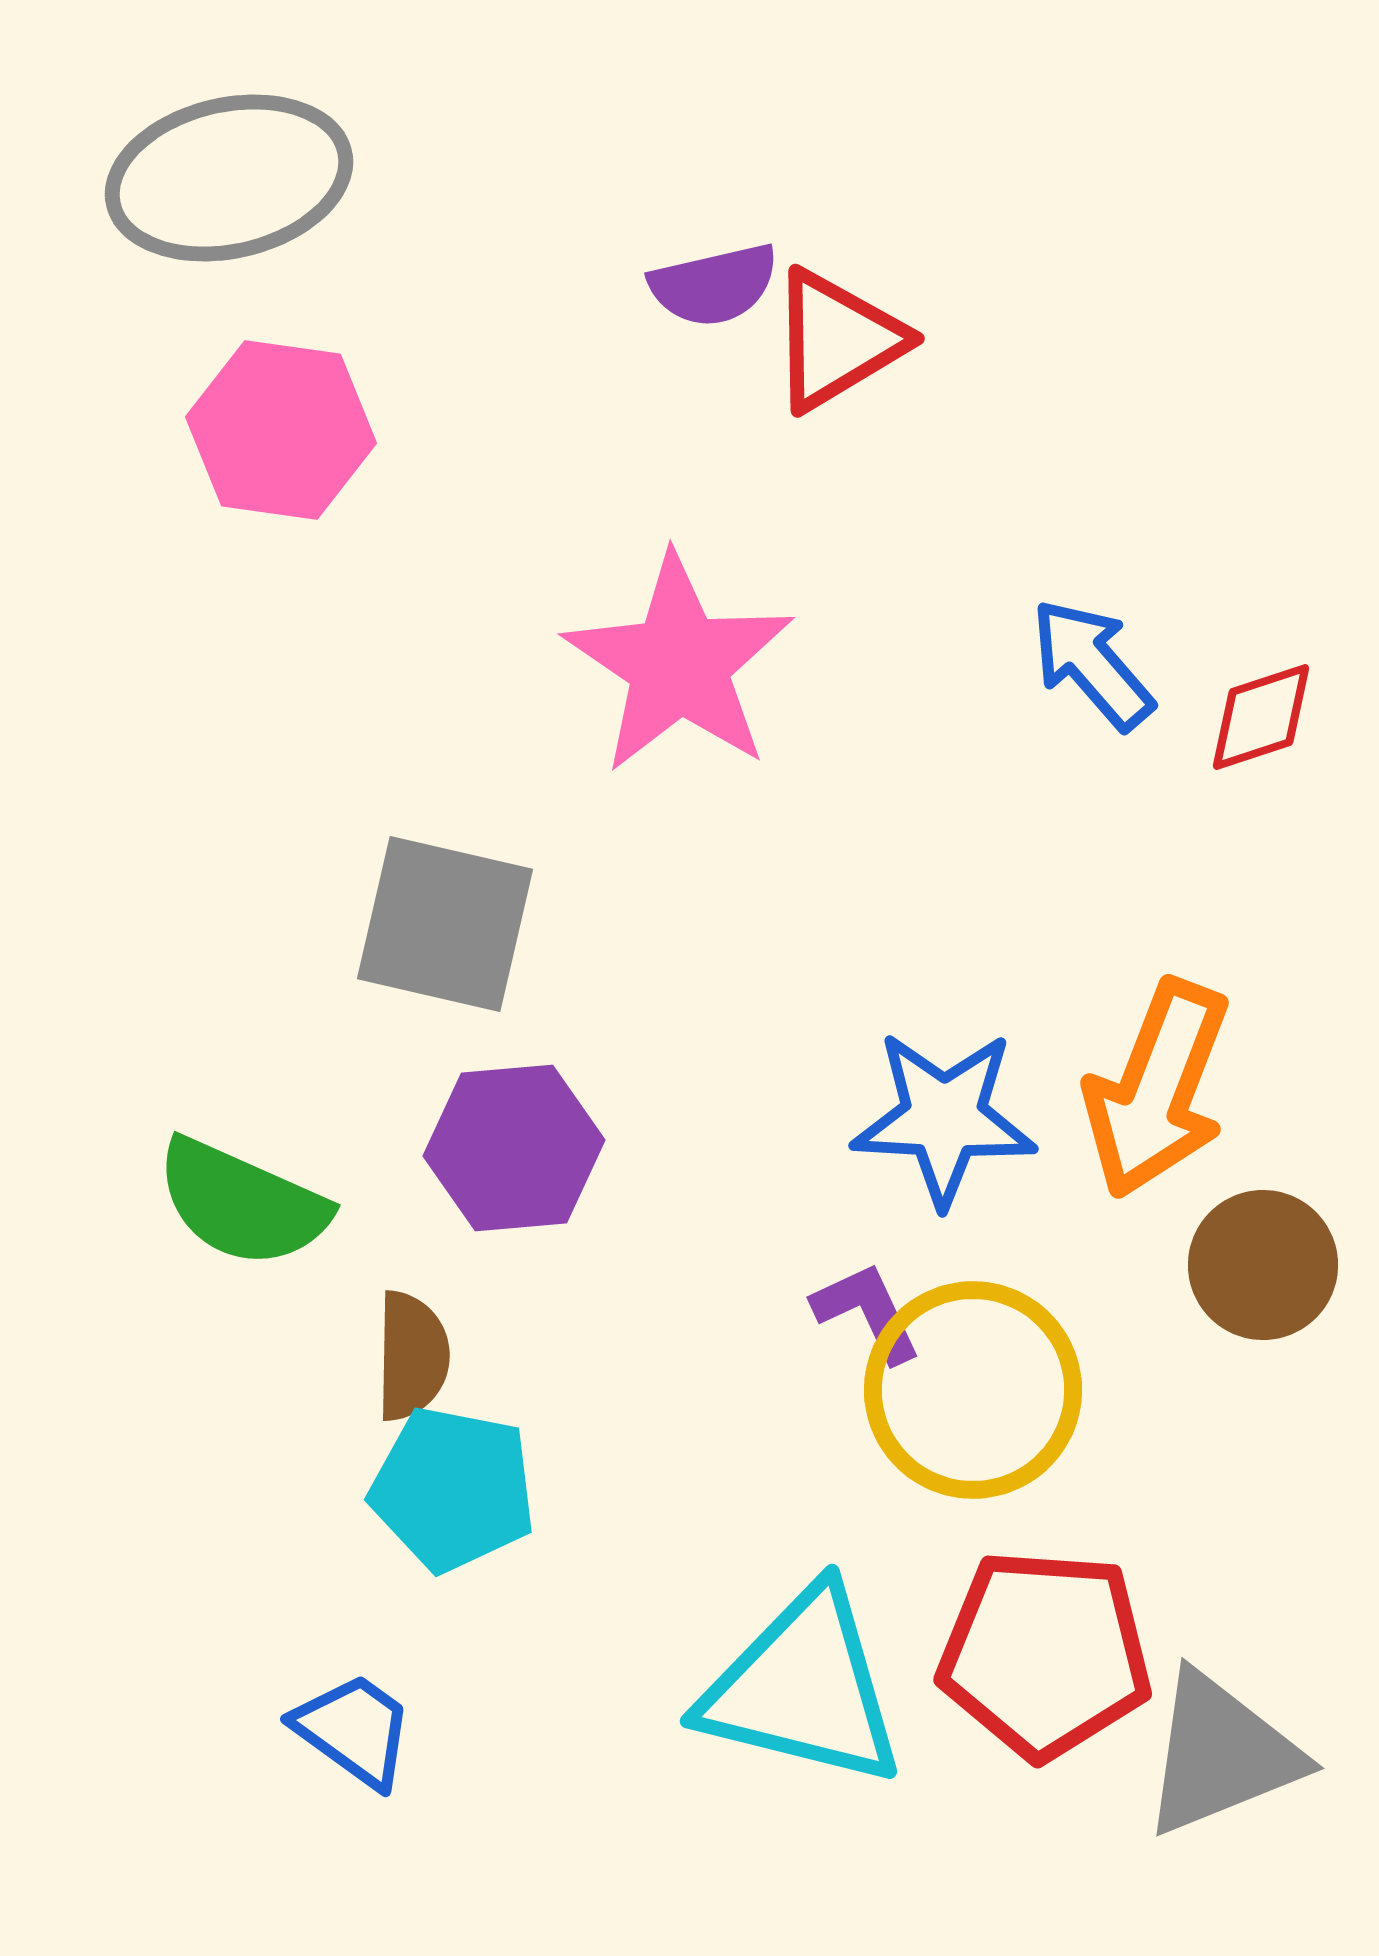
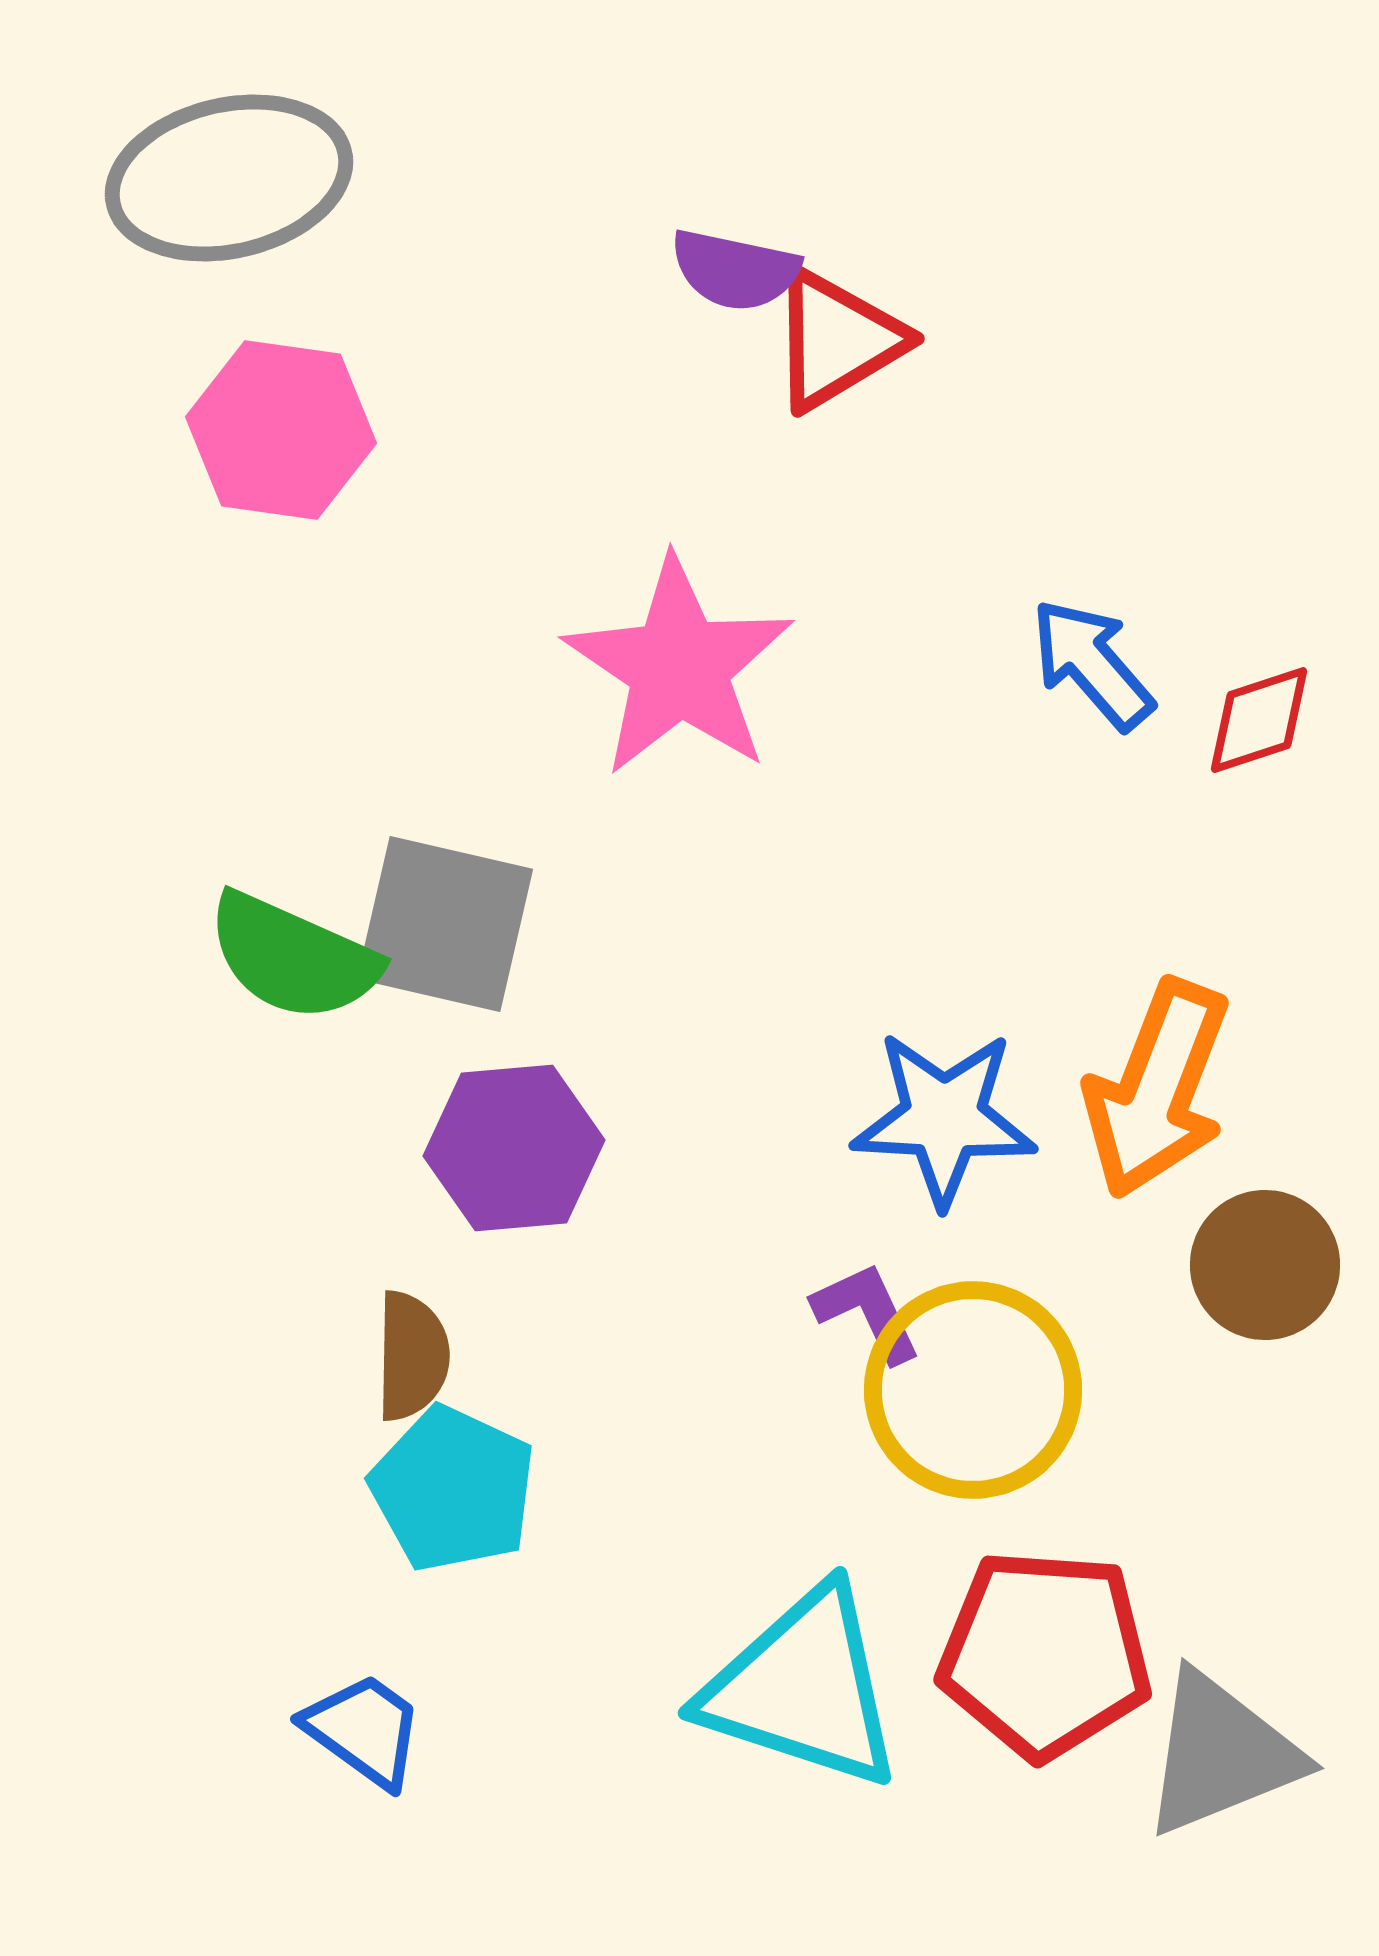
purple semicircle: moved 21 px right, 15 px up; rotated 25 degrees clockwise
pink star: moved 3 px down
red diamond: moved 2 px left, 3 px down
green semicircle: moved 51 px right, 246 px up
brown circle: moved 2 px right
cyan pentagon: rotated 14 degrees clockwise
cyan triangle: rotated 4 degrees clockwise
blue trapezoid: moved 10 px right
